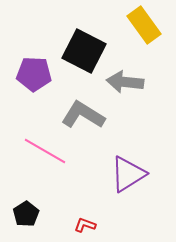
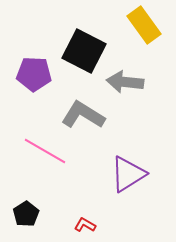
red L-shape: rotated 10 degrees clockwise
